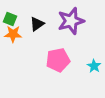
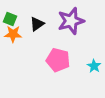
pink pentagon: rotated 25 degrees clockwise
